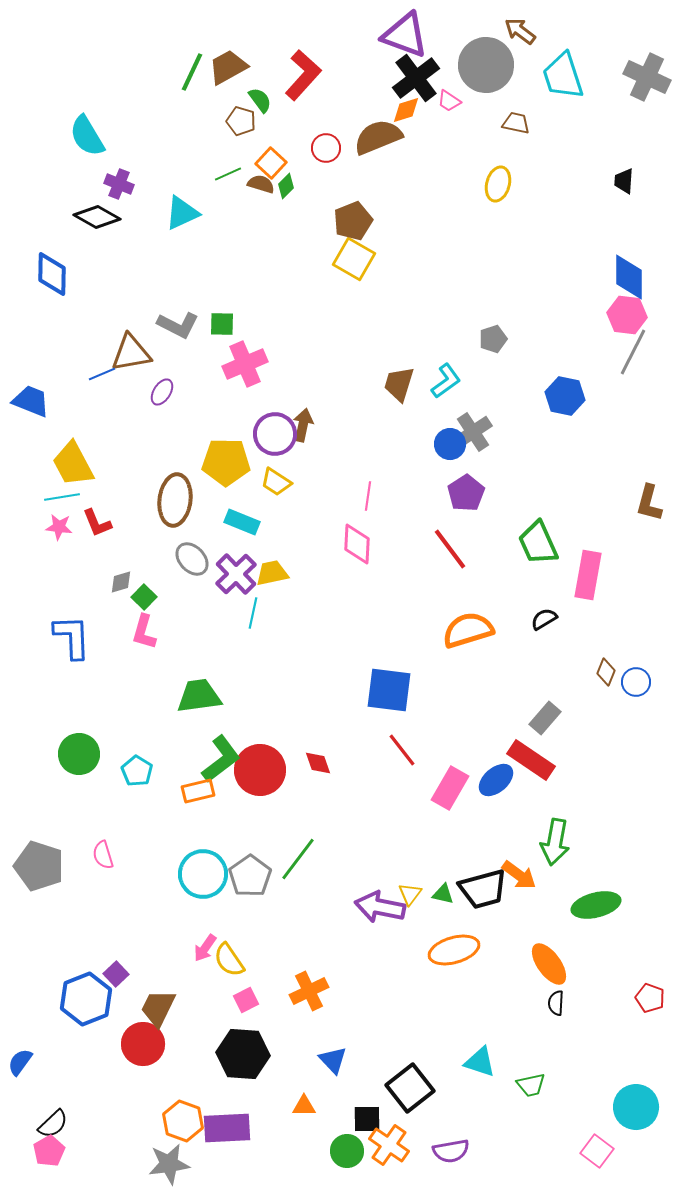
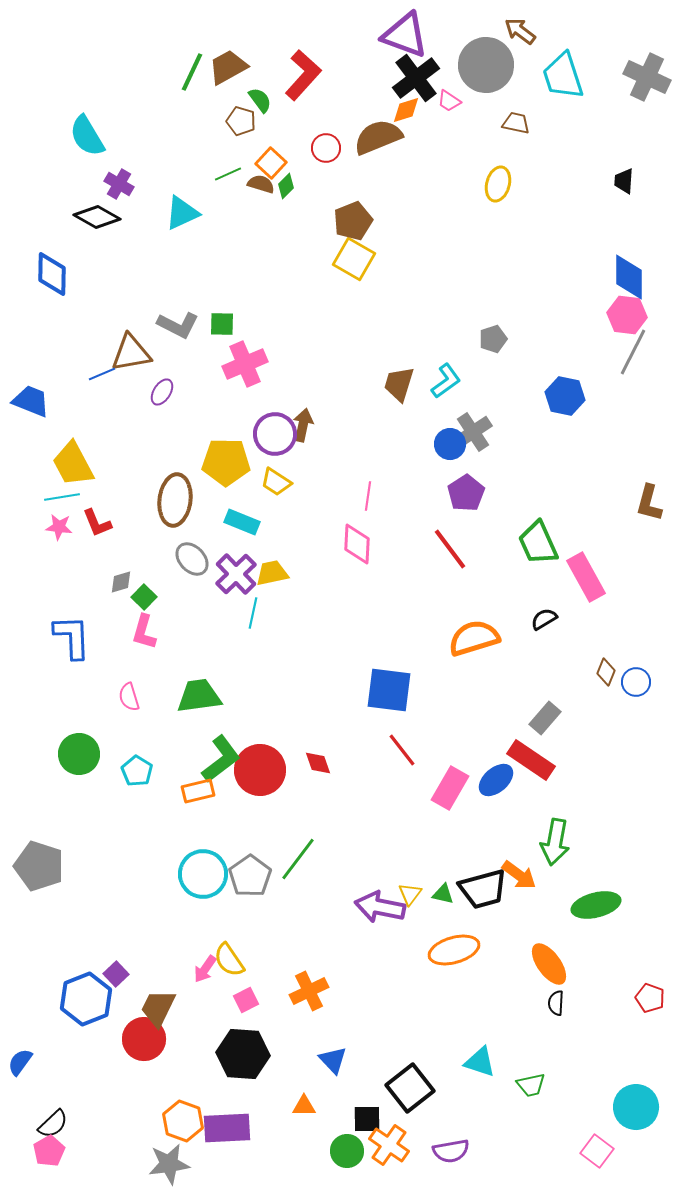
purple cross at (119, 184): rotated 8 degrees clockwise
pink rectangle at (588, 575): moved 2 px left, 2 px down; rotated 39 degrees counterclockwise
orange semicircle at (468, 630): moved 6 px right, 8 px down
pink semicircle at (103, 855): moved 26 px right, 158 px up
pink arrow at (205, 948): moved 21 px down
red circle at (143, 1044): moved 1 px right, 5 px up
